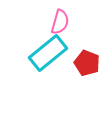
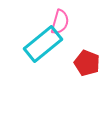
cyan rectangle: moved 5 px left, 9 px up
